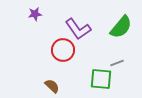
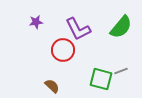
purple star: moved 1 px right, 8 px down
purple L-shape: rotated 8 degrees clockwise
gray line: moved 4 px right, 8 px down
green square: rotated 10 degrees clockwise
